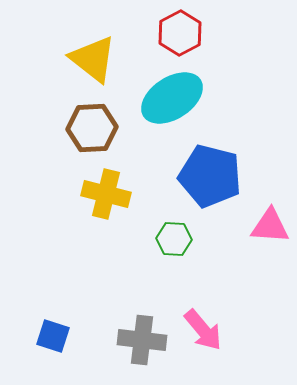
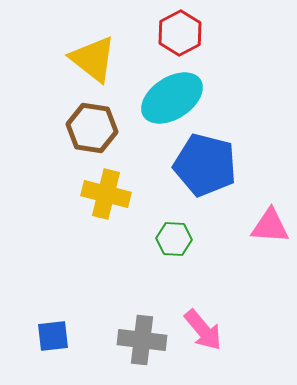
brown hexagon: rotated 12 degrees clockwise
blue pentagon: moved 5 px left, 11 px up
blue square: rotated 24 degrees counterclockwise
